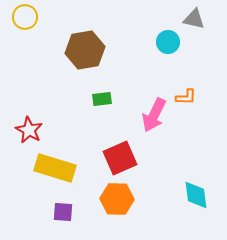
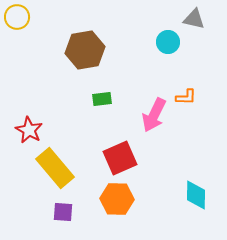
yellow circle: moved 8 px left
yellow rectangle: rotated 33 degrees clockwise
cyan diamond: rotated 8 degrees clockwise
